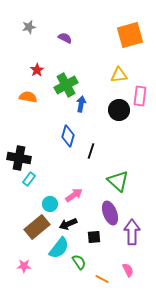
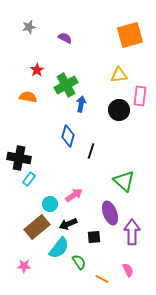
green triangle: moved 6 px right
